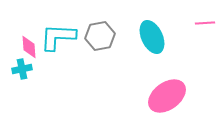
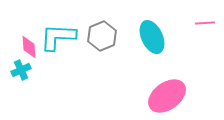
gray hexagon: moved 2 px right; rotated 12 degrees counterclockwise
cyan cross: moved 1 px left, 1 px down; rotated 12 degrees counterclockwise
